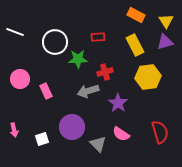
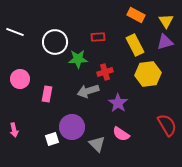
yellow hexagon: moved 3 px up
pink rectangle: moved 1 px right, 3 px down; rotated 35 degrees clockwise
red semicircle: moved 7 px right, 7 px up; rotated 15 degrees counterclockwise
white square: moved 10 px right
gray triangle: moved 1 px left
